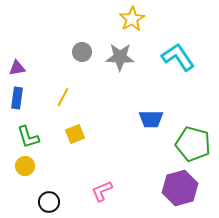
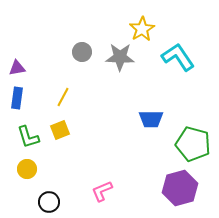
yellow star: moved 10 px right, 10 px down
yellow square: moved 15 px left, 4 px up
yellow circle: moved 2 px right, 3 px down
